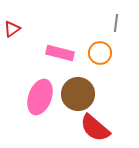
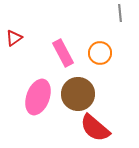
gray line: moved 4 px right, 10 px up; rotated 12 degrees counterclockwise
red triangle: moved 2 px right, 9 px down
pink rectangle: moved 3 px right; rotated 48 degrees clockwise
pink ellipse: moved 2 px left
